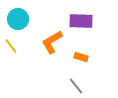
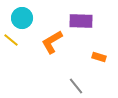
cyan circle: moved 4 px right, 1 px up
yellow line: moved 6 px up; rotated 14 degrees counterclockwise
orange rectangle: moved 18 px right
